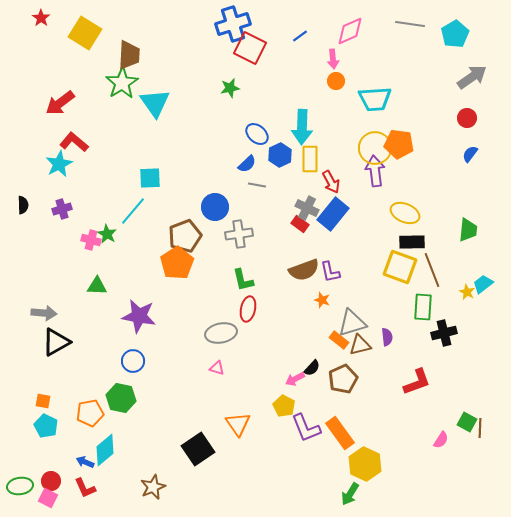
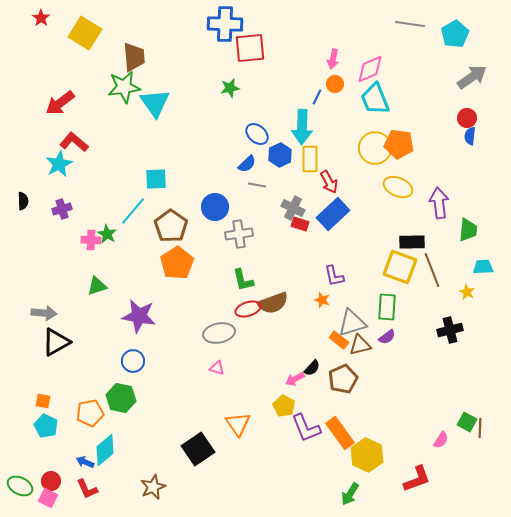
blue cross at (233, 24): moved 8 px left; rotated 20 degrees clockwise
pink diamond at (350, 31): moved 20 px right, 38 px down
blue line at (300, 36): moved 17 px right, 61 px down; rotated 28 degrees counterclockwise
red square at (250, 48): rotated 32 degrees counterclockwise
brown trapezoid at (129, 55): moved 5 px right, 2 px down; rotated 8 degrees counterclockwise
pink arrow at (333, 59): rotated 18 degrees clockwise
orange circle at (336, 81): moved 1 px left, 3 px down
green star at (122, 83): moved 2 px right, 4 px down; rotated 24 degrees clockwise
cyan trapezoid at (375, 99): rotated 72 degrees clockwise
blue semicircle at (470, 154): moved 18 px up; rotated 30 degrees counterclockwise
purple arrow at (375, 171): moved 64 px right, 32 px down
cyan square at (150, 178): moved 6 px right, 1 px down
red arrow at (331, 182): moved 2 px left
black semicircle at (23, 205): moved 4 px up
gray cross at (307, 208): moved 14 px left
yellow ellipse at (405, 213): moved 7 px left, 26 px up
blue rectangle at (333, 214): rotated 8 degrees clockwise
red rectangle at (300, 224): rotated 18 degrees counterclockwise
brown pentagon at (185, 236): moved 14 px left, 10 px up; rotated 16 degrees counterclockwise
pink cross at (91, 240): rotated 12 degrees counterclockwise
brown semicircle at (304, 270): moved 31 px left, 33 px down
purple L-shape at (330, 272): moved 4 px right, 4 px down
cyan trapezoid at (483, 284): moved 17 px up; rotated 35 degrees clockwise
green triangle at (97, 286): rotated 20 degrees counterclockwise
green rectangle at (423, 307): moved 36 px left
red ellipse at (248, 309): rotated 60 degrees clockwise
gray ellipse at (221, 333): moved 2 px left
black cross at (444, 333): moved 6 px right, 3 px up
purple semicircle at (387, 337): rotated 60 degrees clockwise
red L-shape at (417, 382): moved 97 px down
yellow hexagon at (365, 464): moved 2 px right, 9 px up
green ellipse at (20, 486): rotated 35 degrees clockwise
red L-shape at (85, 488): moved 2 px right, 1 px down
